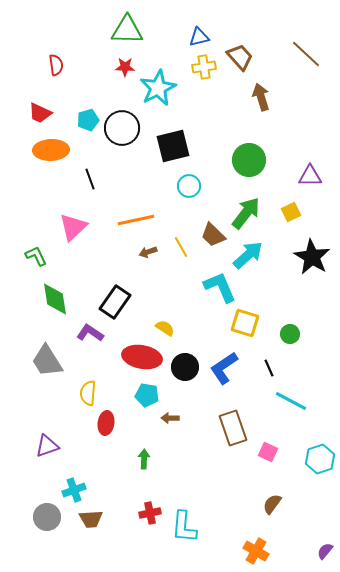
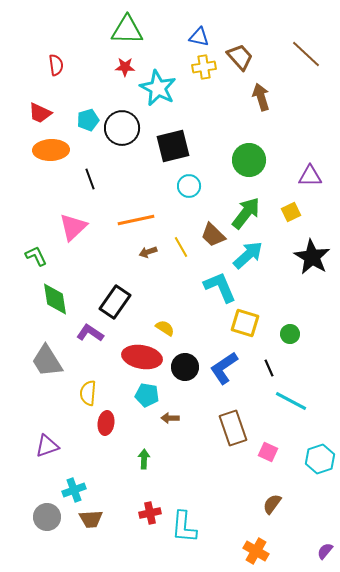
blue triangle at (199, 37): rotated 25 degrees clockwise
cyan star at (158, 88): rotated 18 degrees counterclockwise
